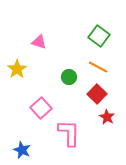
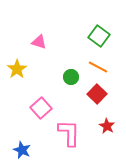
green circle: moved 2 px right
red star: moved 9 px down
